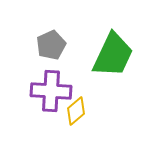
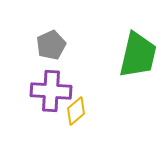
green trapezoid: moved 25 px right; rotated 12 degrees counterclockwise
